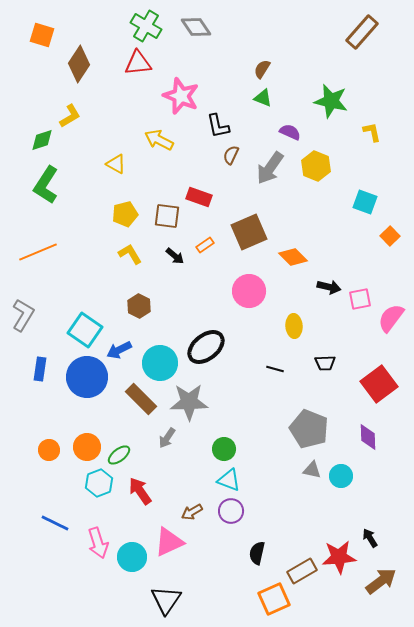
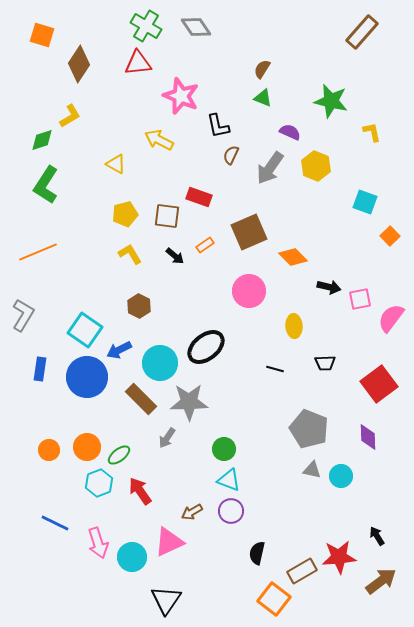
black arrow at (370, 538): moved 7 px right, 2 px up
orange square at (274, 599): rotated 28 degrees counterclockwise
